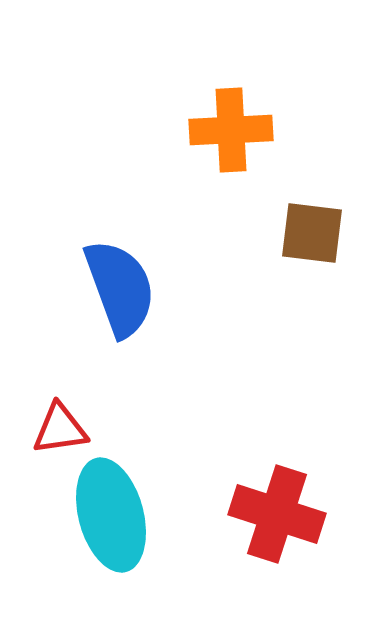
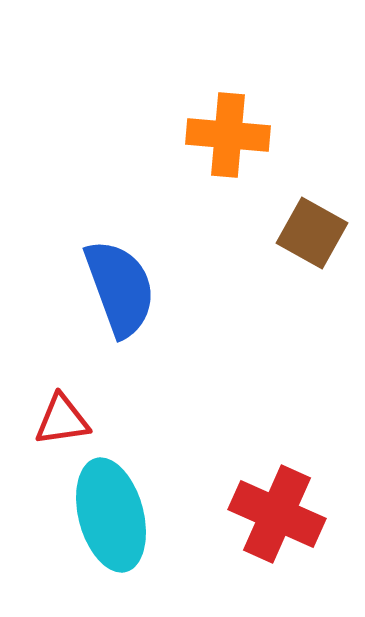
orange cross: moved 3 px left, 5 px down; rotated 8 degrees clockwise
brown square: rotated 22 degrees clockwise
red triangle: moved 2 px right, 9 px up
red cross: rotated 6 degrees clockwise
